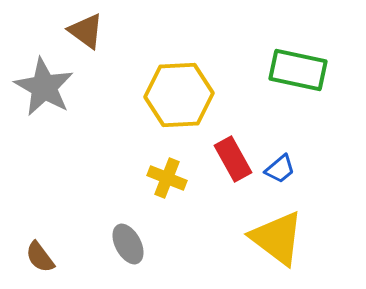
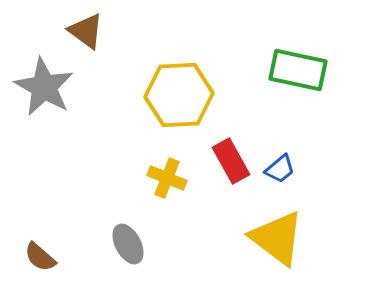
red rectangle: moved 2 px left, 2 px down
brown semicircle: rotated 12 degrees counterclockwise
